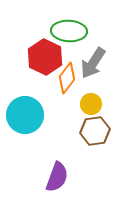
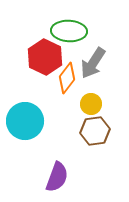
cyan circle: moved 6 px down
